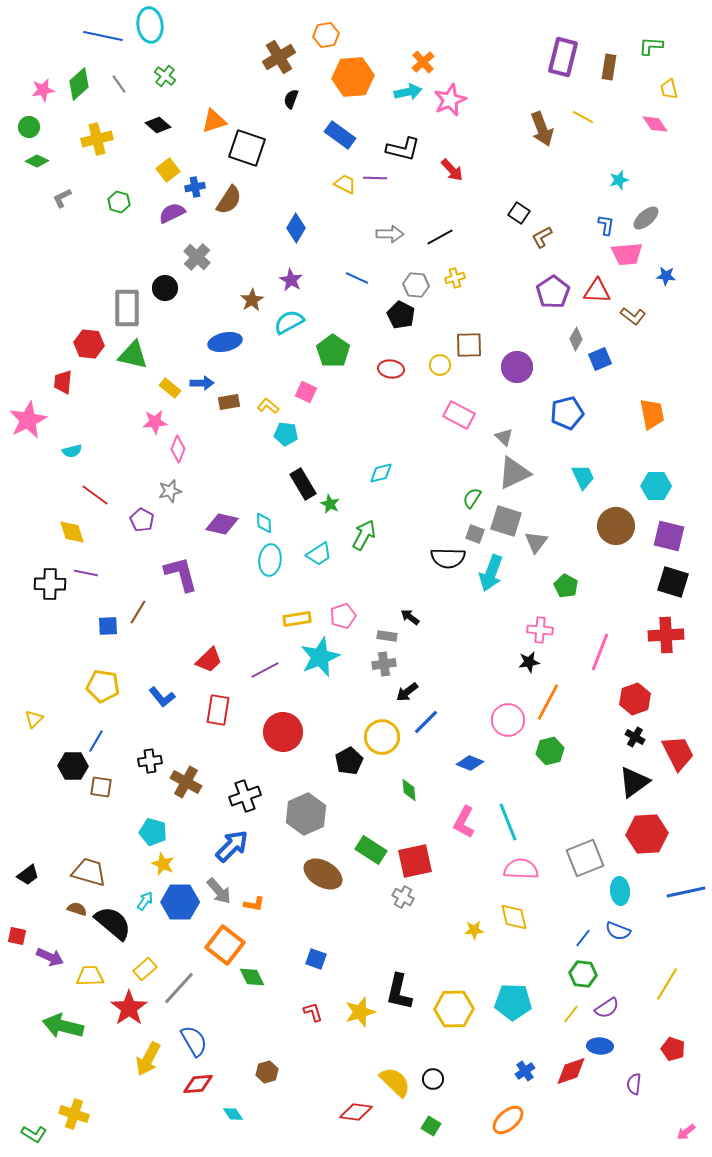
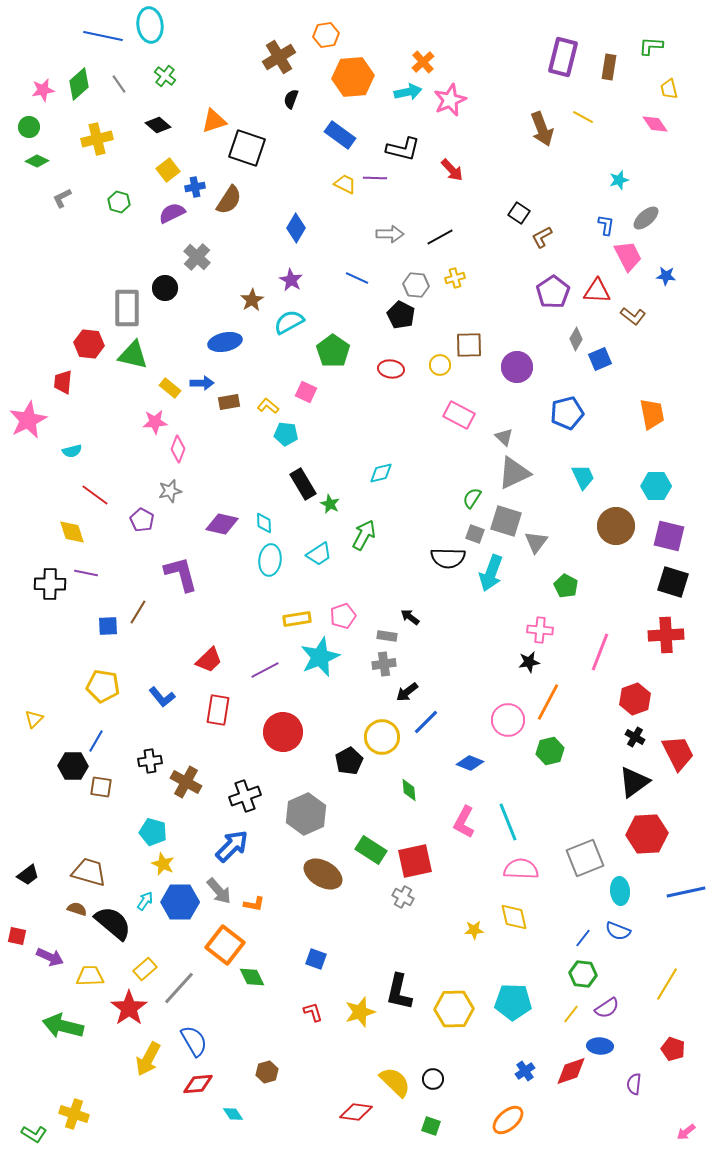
pink trapezoid at (627, 254): moved 1 px right, 2 px down; rotated 112 degrees counterclockwise
green square at (431, 1126): rotated 12 degrees counterclockwise
